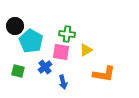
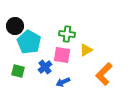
cyan pentagon: moved 2 px left, 1 px down
pink square: moved 1 px right, 3 px down
orange L-shape: rotated 125 degrees clockwise
blue arrow: rotated 80 degrees clockwise
